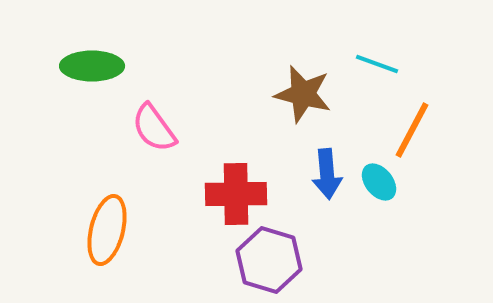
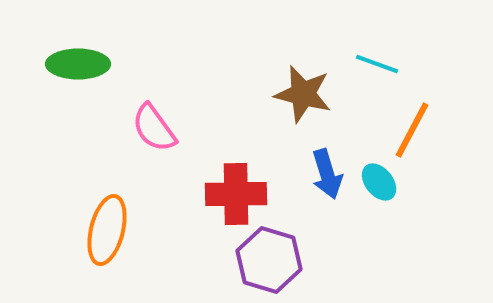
green ellipse: moved 14 px left, 2 px up
blue arrow: rotated 12 degrees counterclockwise
